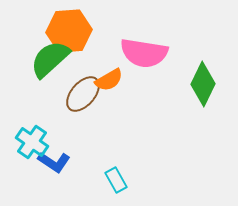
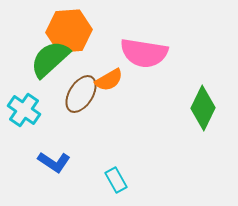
green diamond: moved 24 px down
brown ellipse: moved 2 px left; rotated 9 degrees counterclockwise
cyan cross: moved 8 px left, 32 px up
